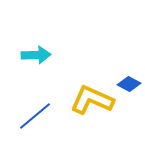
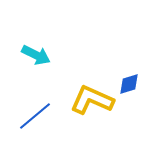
cyan arrow: rotated 28 degrees clockwise
blue diamond: rotated 45 degrees counterclockwise
